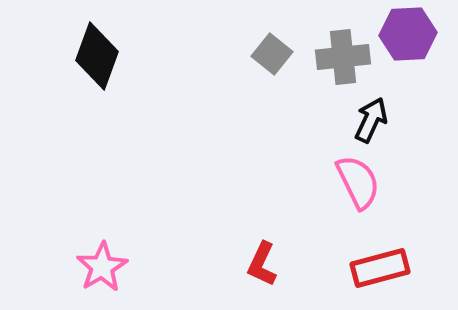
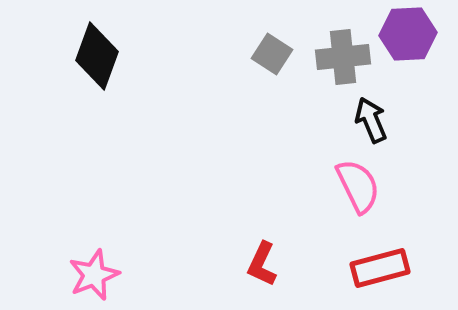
gray square: rotated 6 degrees counterclockwise
black arrow: rotated 48 degrees counterclockwise
pink semicircle: moved 4 px down
pink star: moved 8 px left, 8 px down; rotated 9 degrees clockwise
